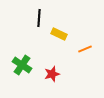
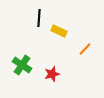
yellow rectangle: moved 3 px up
orange line: rotated 24 degrees counterclockwise
